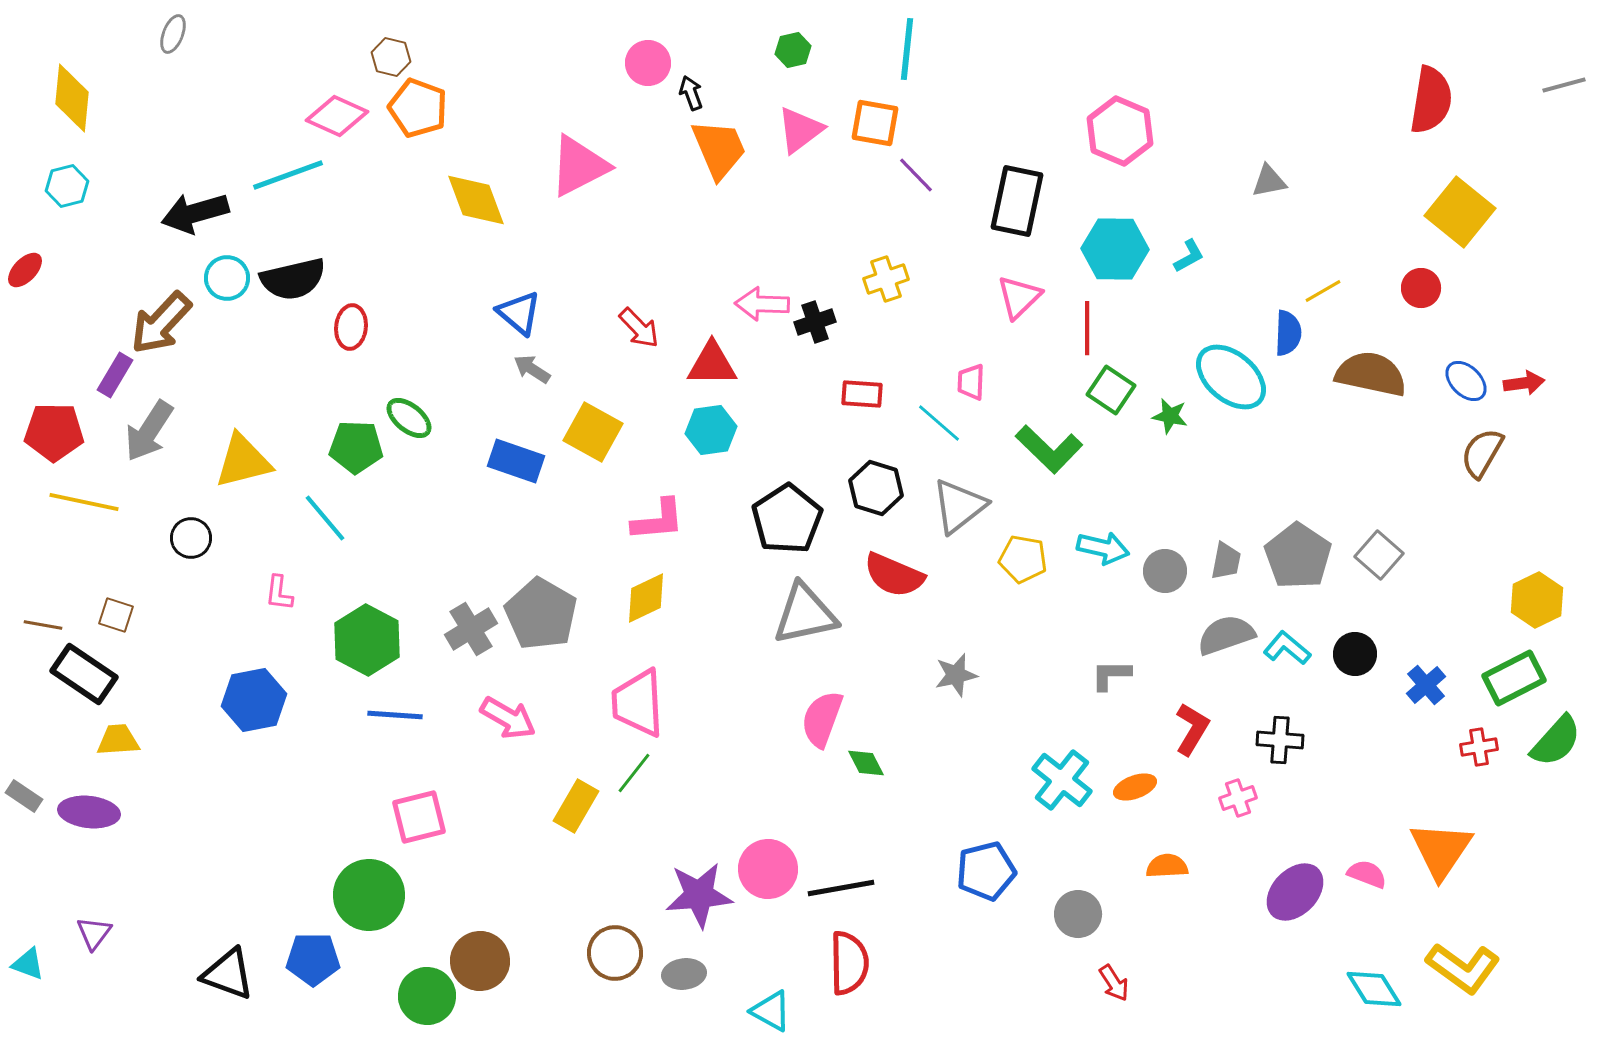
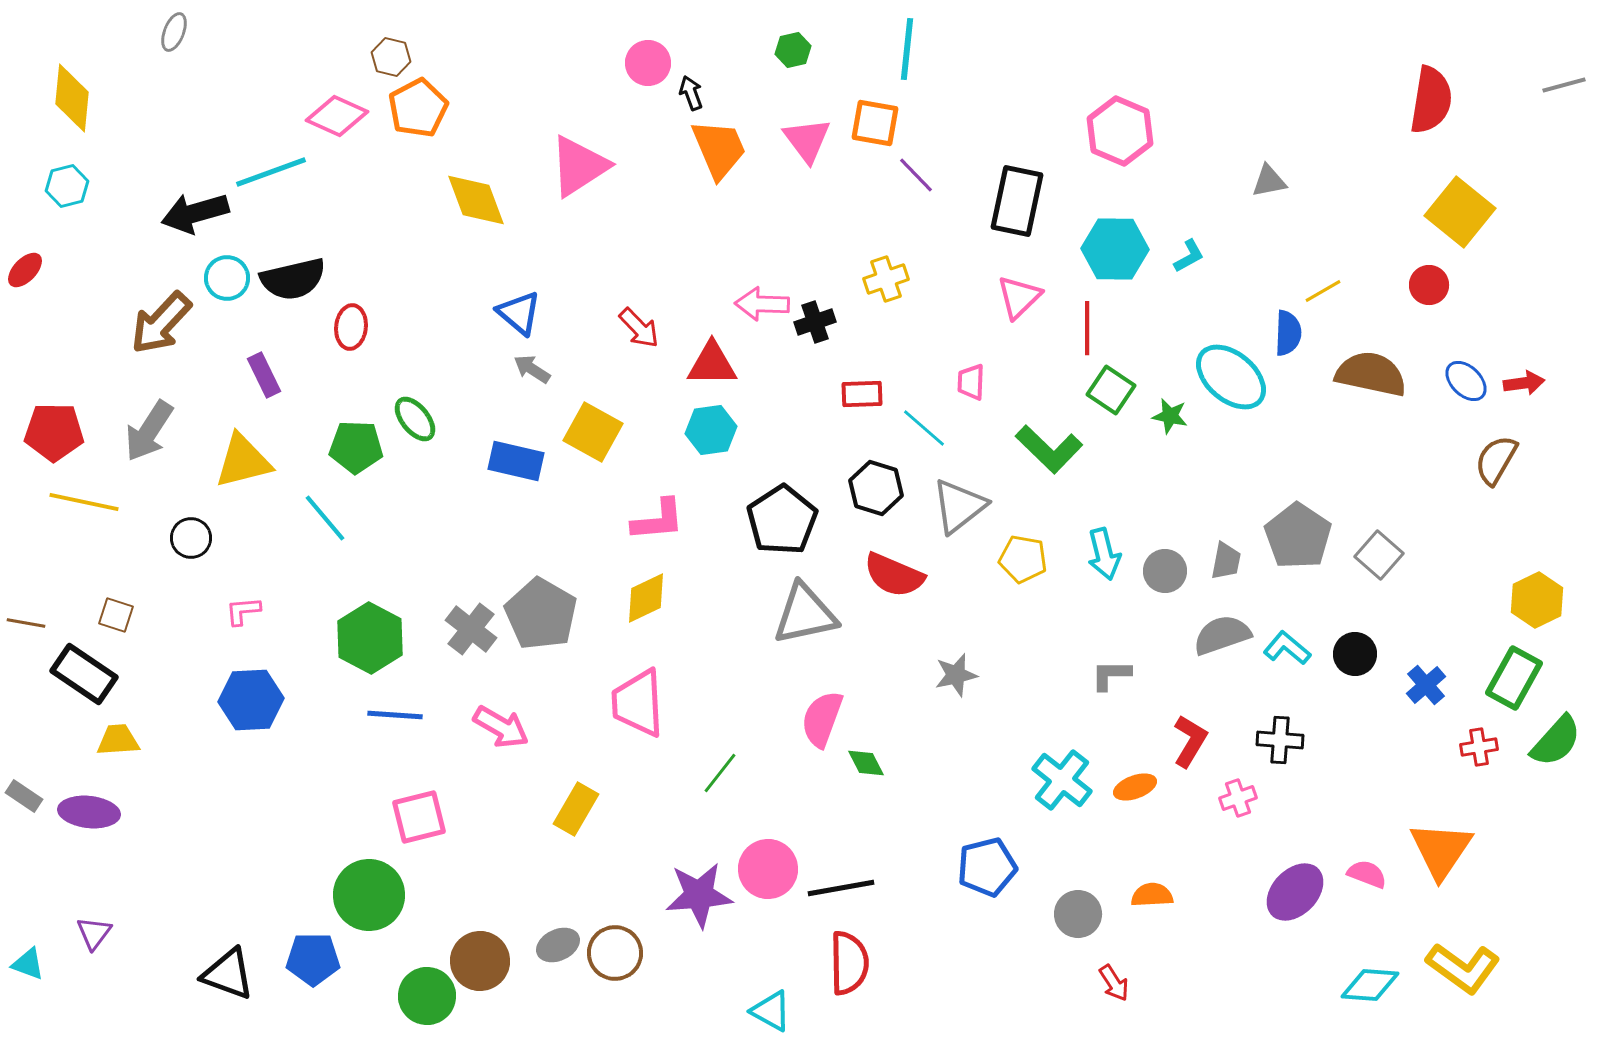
gray ellipse at (173, 34): moved 1 px right, 2 px up
orange pentagon at (418, 108): rotated 24 degrees clockwise
pink triangle at (800, 130): moved 7 px right, 10 px down; rotated 30 degrees counterclockwise
pink triangle at (579, 166): rotated 6 degrees counterclockwise
cyan line at (288, 175): moved 17 px left, 3 px up
red circle at (1421, 288): moved 8 px right, 3 px up
purple rectangle at (115, 375): moved 149 px right; rotated 57 degrees counterclockwise
red rectangle at (862, 394): rotated 6 degrees counterclockwise
green ellipse at (409, 418): moved 6 px right, 1 px down; rotated 12 degrees clockwise
cyan line at (939, 423): moved 15 px left, 5 px down
brown semicircle at (1482, 453): moved 14 px right, 7 px down
blue rectangle at (516, 461): rotated 6 degrees counterclockwise
black pentagon at (787, 519): moved 5 px left, 1 px down
cyan arrow at (1103, 548): moved 1 px right, 6 px down; rotated 63 degrees clockwise
gray pentagon at (1298, 556): moved 20 px up
pink L-shape at (279, 593): moved 36 px left, 18 px down; rotated 78 degrees clockwise
brown line at (43, 625): moved 17 px left, 2 px up
gray cross at (471, 629): rotated 21 degrees counterclockwise
gray semicircle at (1226, 635): moved 4 px left
green hexagon at (367, 640): moved 3 px right, 2 px up
green rectangle at (1514, 678): rotated 34 degrees counterclockwise
blue hexagon at (254, 700): moved 3 px left; rotated 8 degrees clockwise
pink arrow at (508, 718): moved 7 px left, 9 px down
red L-shape at (1192, 729): moved 2 px left, 12 px down
green line at (634, 773): moved 86 px right
yellow rectangle at (576, 806): moved 3 px down
orange semicircle at (1167, 866): moved 15 px left, 29 px down
blue pentagon at (986, 871): moved 1 px right, 4 px up
gray ellipse at (684, 974): moved 126 px left, 29 px up; rotated 18 degrees counterclockwise
cyan diamond at (1374, 989): moved 4 px left, 4 px up; rotated 54 degrees counterclockwise
